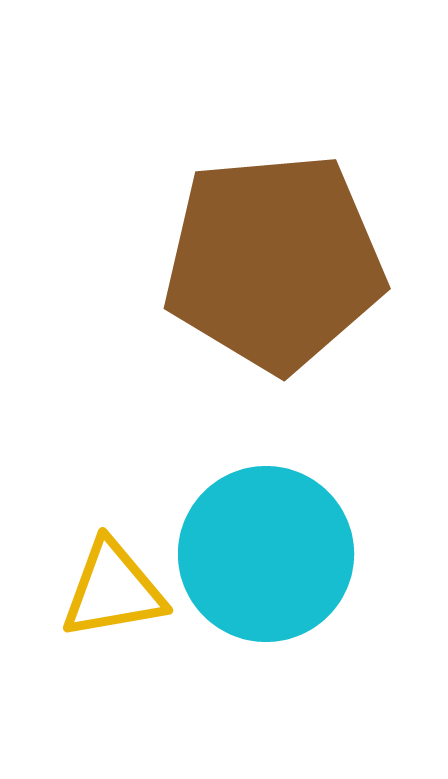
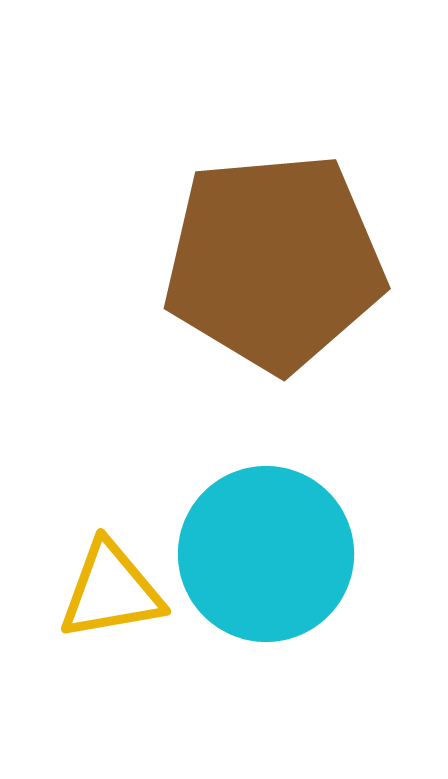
yellow triangle: moved 2 px left, 1 px down
